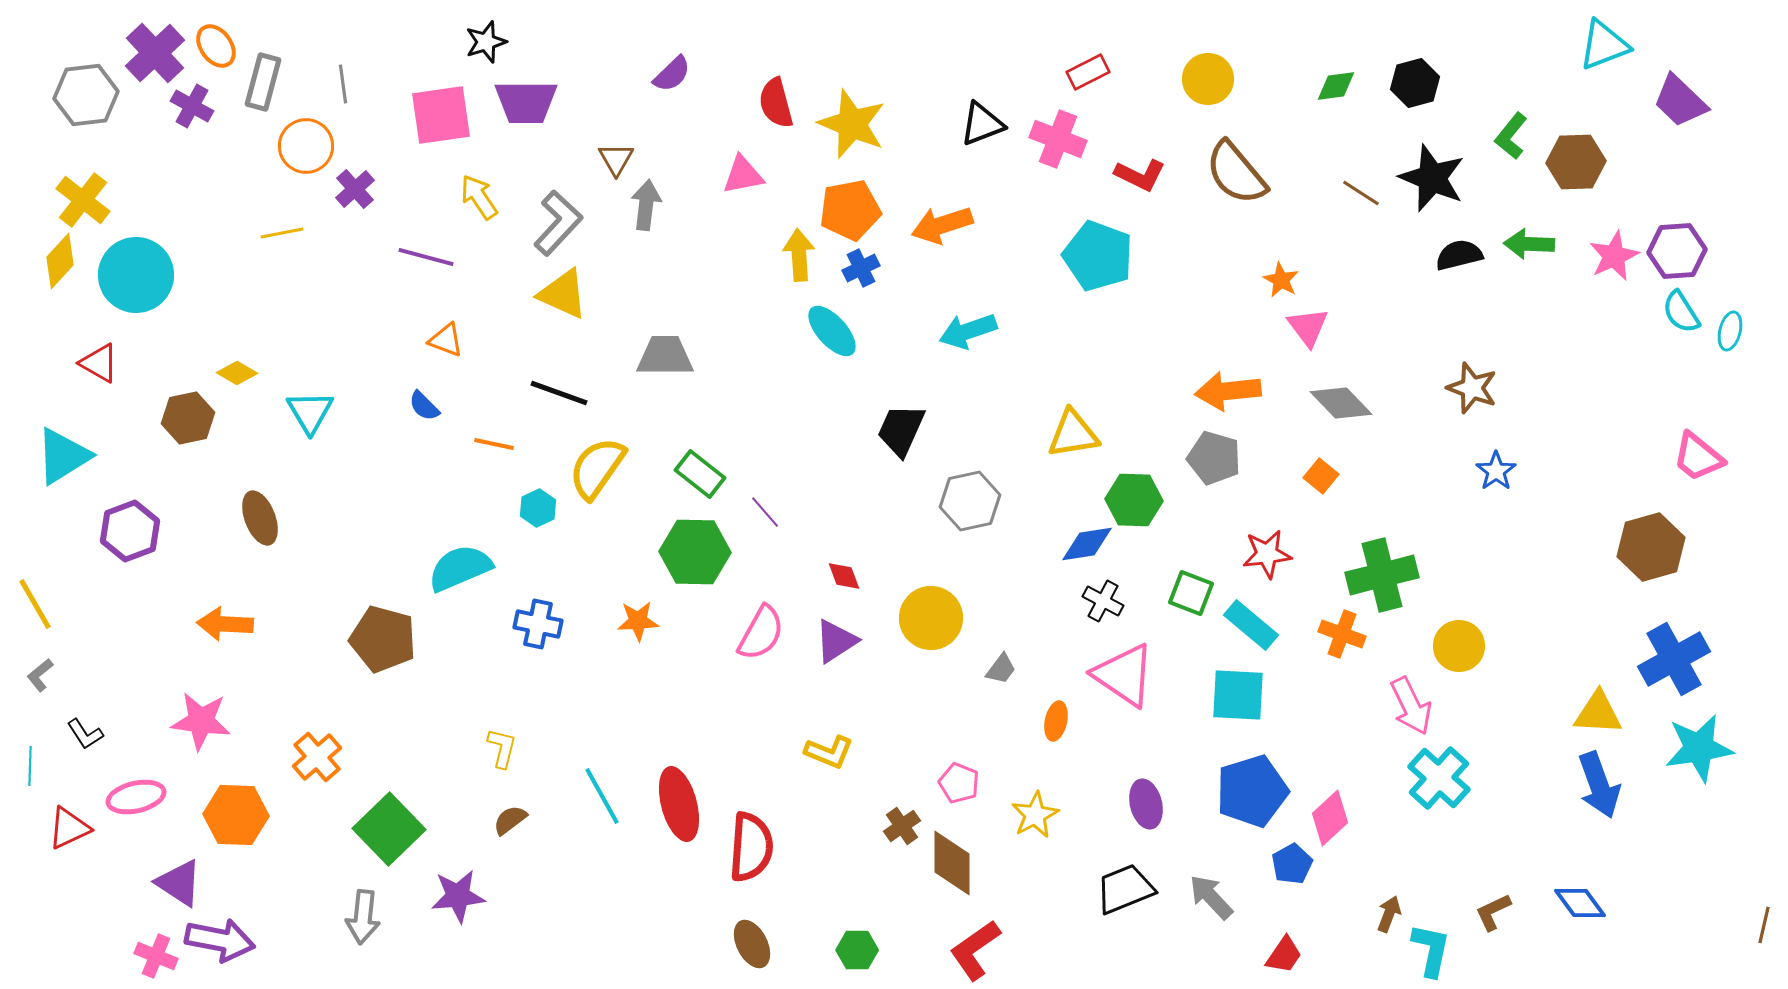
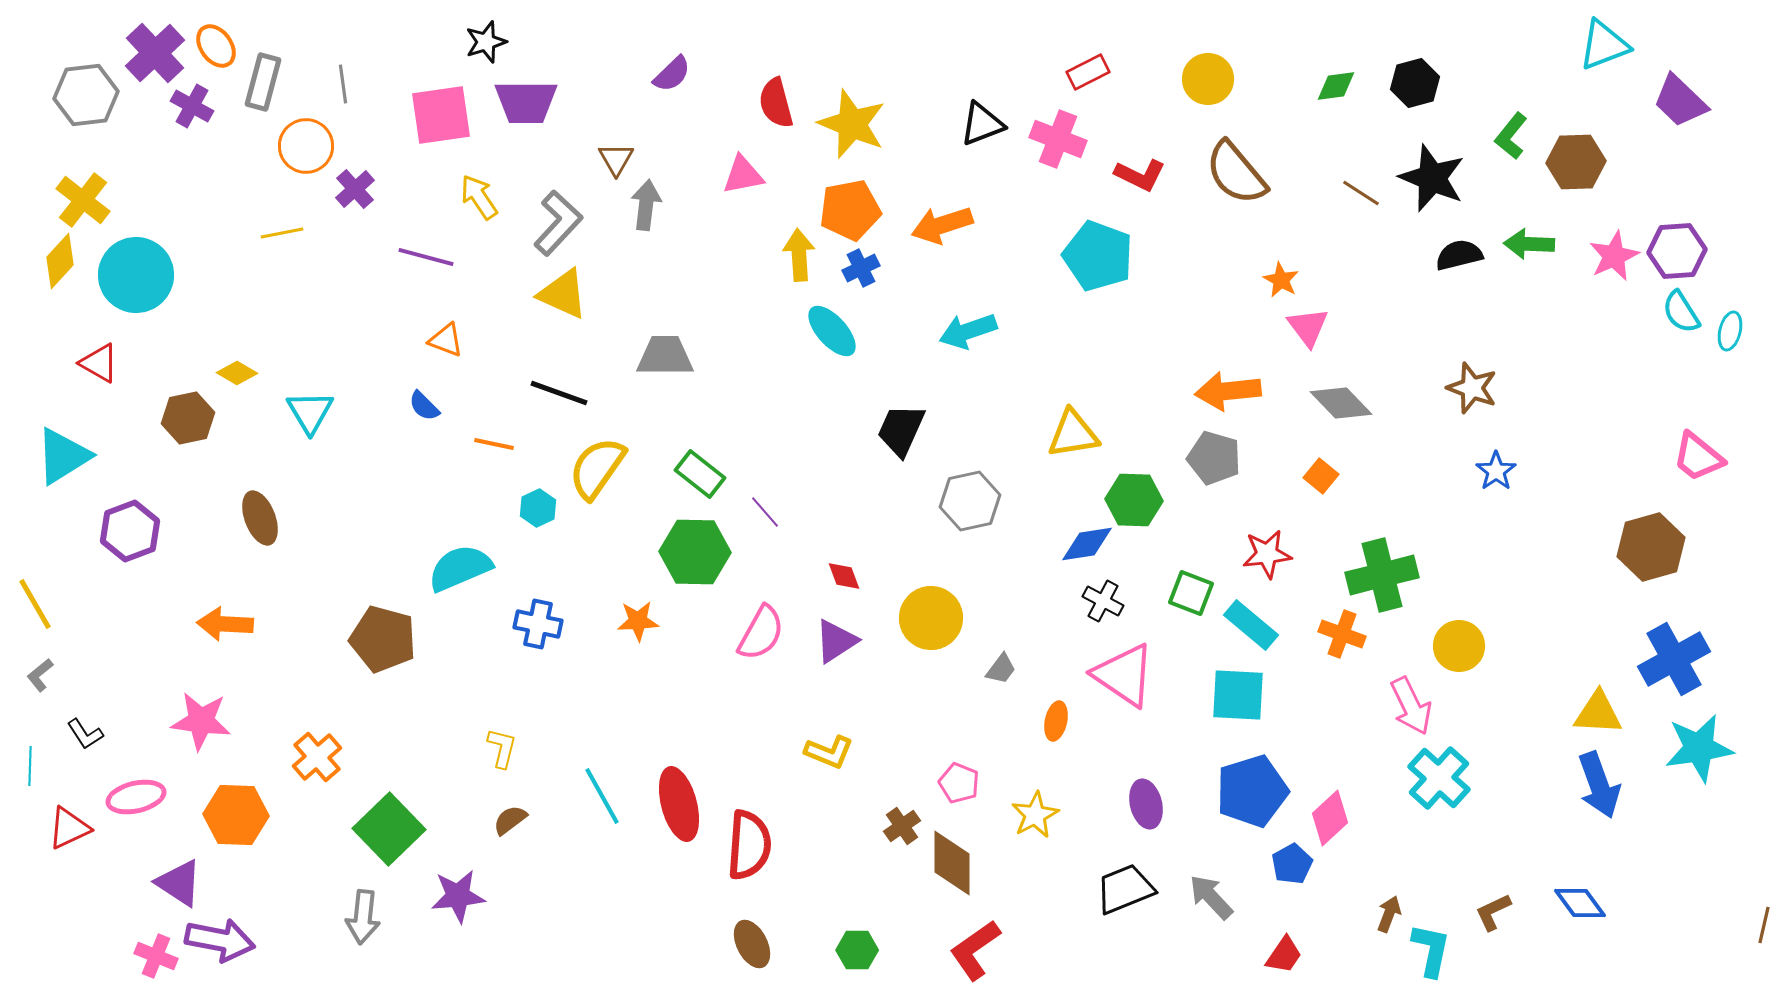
red semicircle at (751, 847): moved 2 px left, 2 px up
